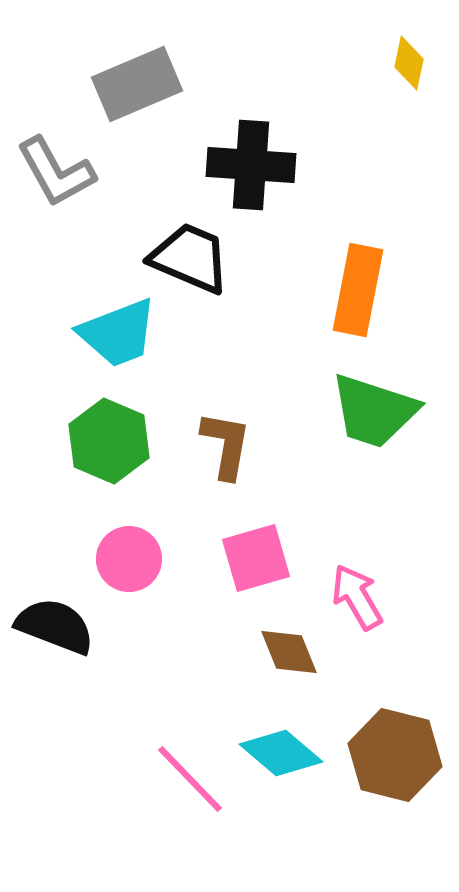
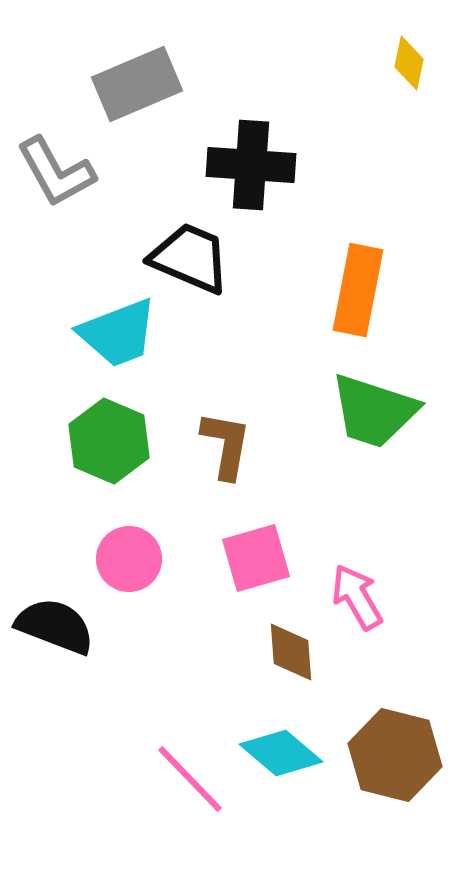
brown diamond: moved 2 px right; rotated 18 degrees clockwise
